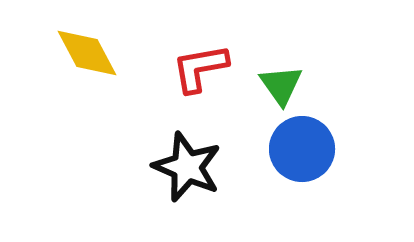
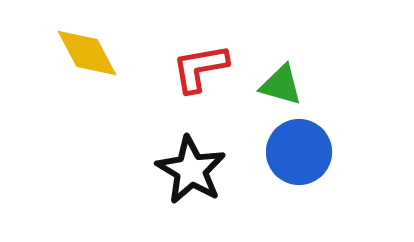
green triangle: rotated 39 degrees counterclockwise
blue circle: moved 3 px left, 3 px down
black star: moved 4 px right, 3 px down; rotated 8 degrees clockwise
